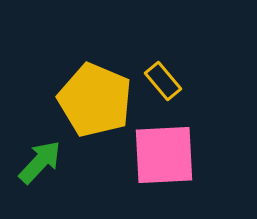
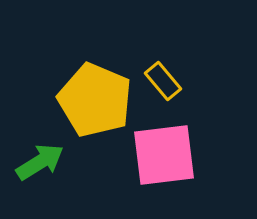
pink square: rotated 4 degrees counterclockwise
green arrow: rotated 15 degrees clockwise
